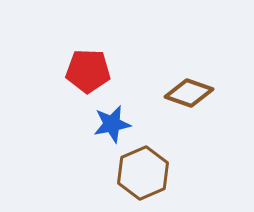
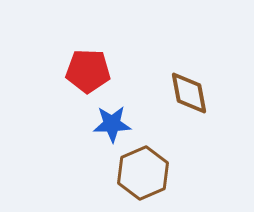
brown diamond: rotated 60 degrees clockwise
blue star: rotated 9 degrees clockwise
